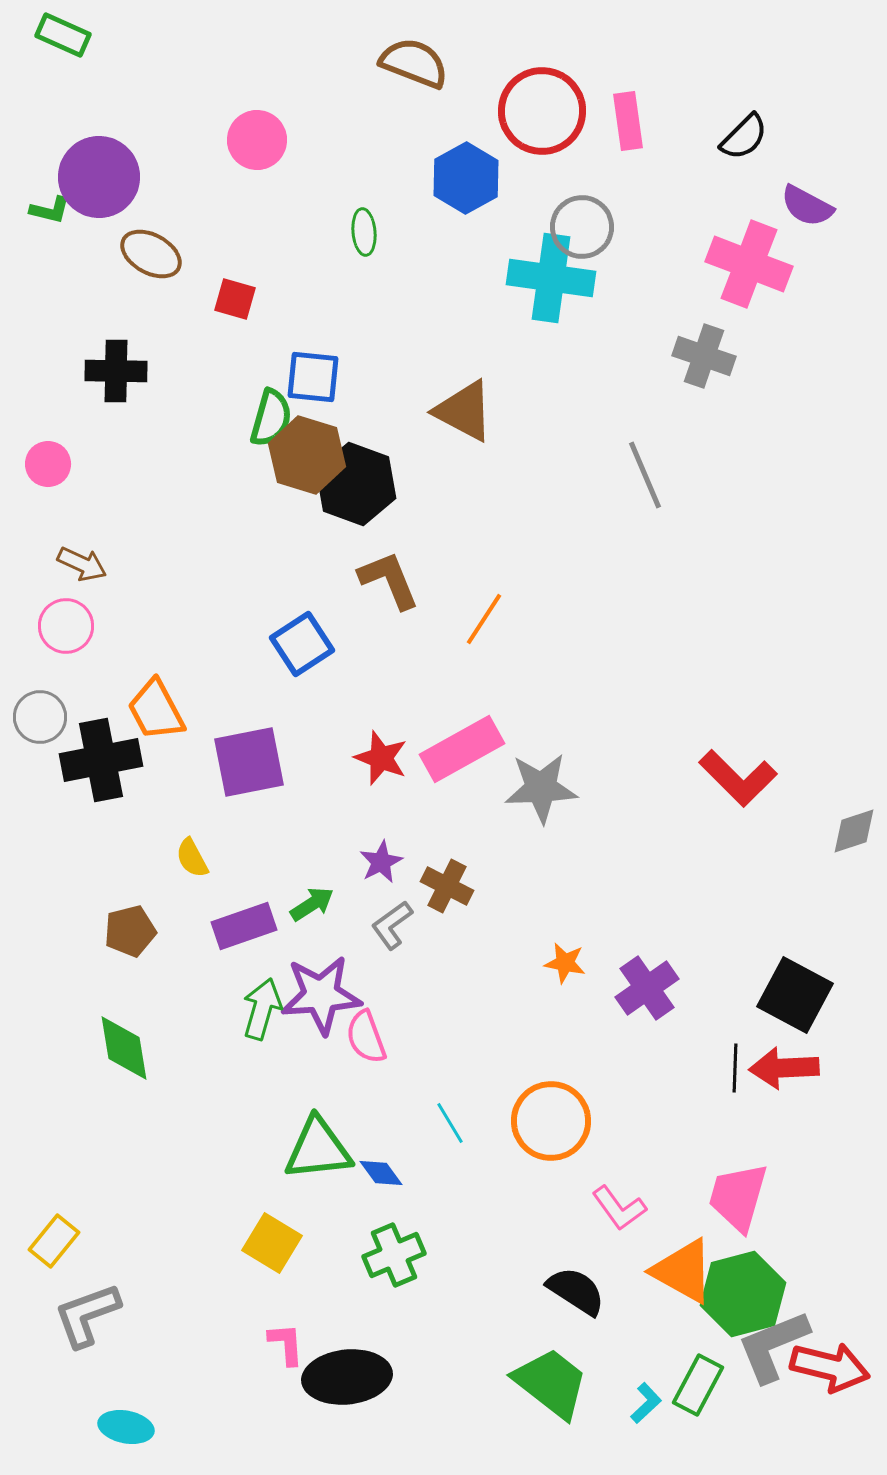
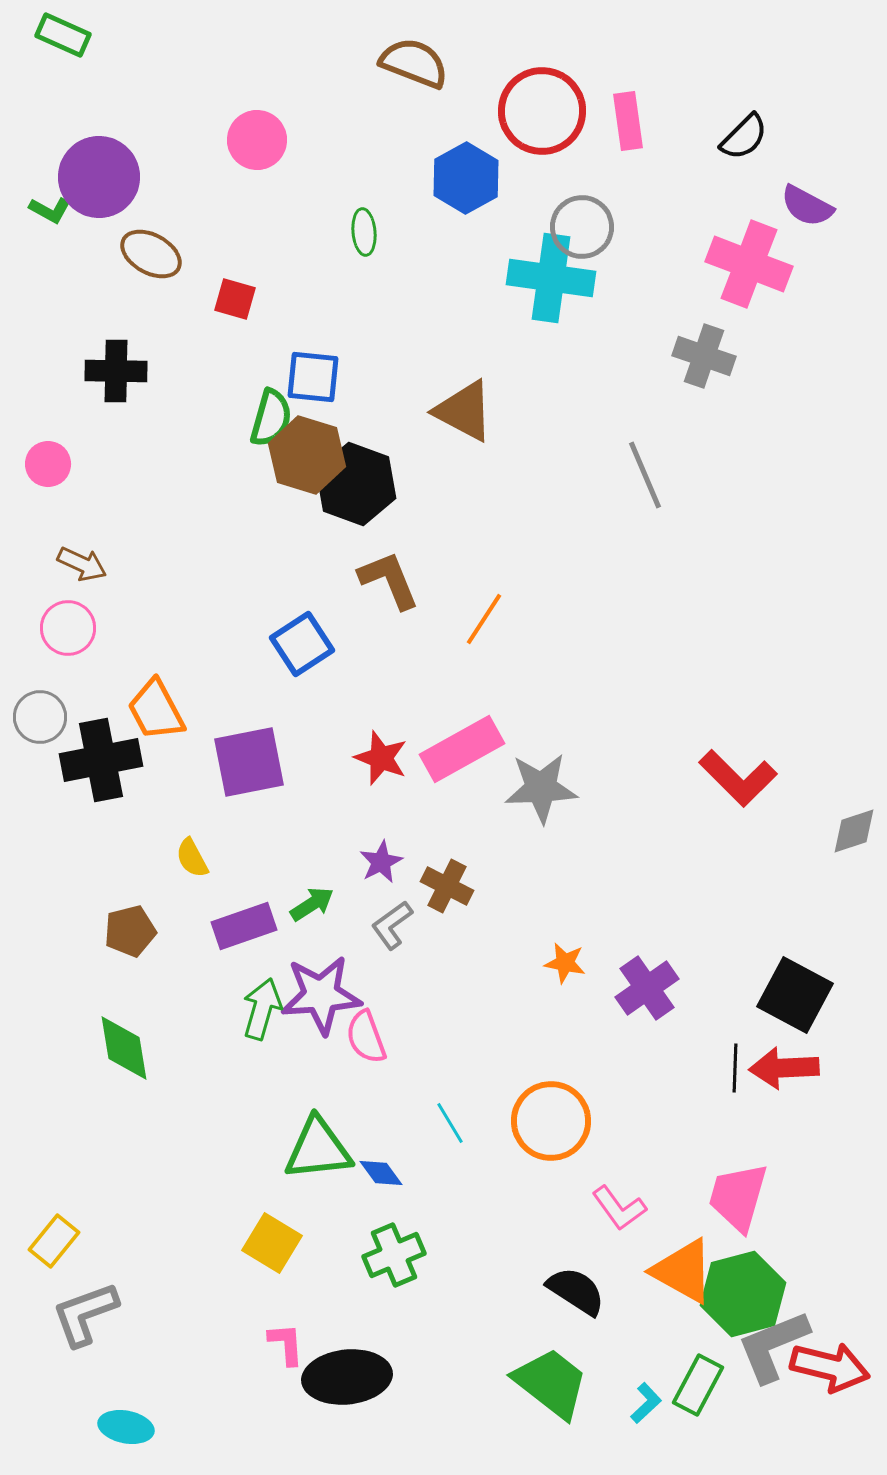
green L-shape at (50, 210): rotated 15 degrees clockwise
pink circle at (66, 626): moved 2 px right, 2 px down
gray L-shape at (87, 1315): moved 2 px left, 1 px up
